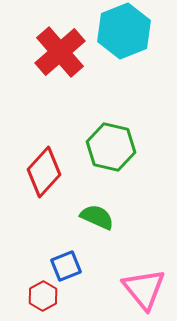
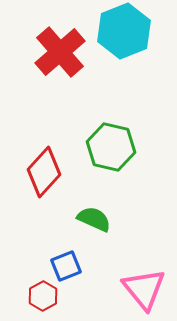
green semicircle: moved 3 px left, 2 px down
